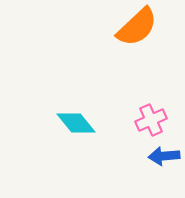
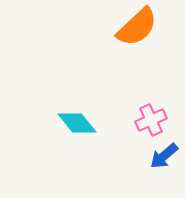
cyan diamond: moved 1 px right
blue arrow: rotated 36 degrees counterclockwise
